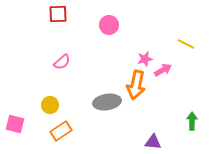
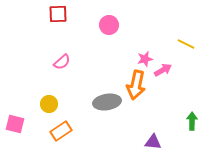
yellow circle: moved 1 px left, 1 px up
